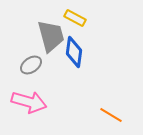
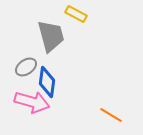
yellow rectangle: moved 1 px right, 4 px up
blue diamond: moved 27 px left, 30 px down
gray ellipse: moved 5 px left, 2 px down
pink arrow: moved 3 px right
